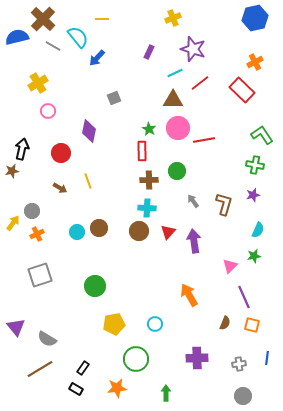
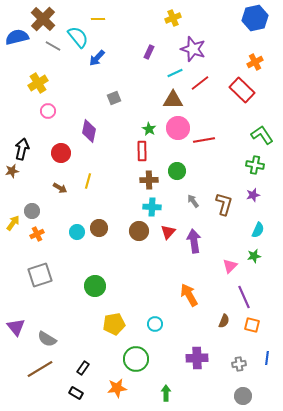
yellow line at (102, 19): moved 4 px left
yellow line at (88, 181): rotated 35 degrees clockwise
cyan cross at (147, 208): moved 5 px right, 1 px up
brown semicircle at (225, 323): moved 1 px left, 2 px up
black rectangle at (76, 389): moved 4 px down
